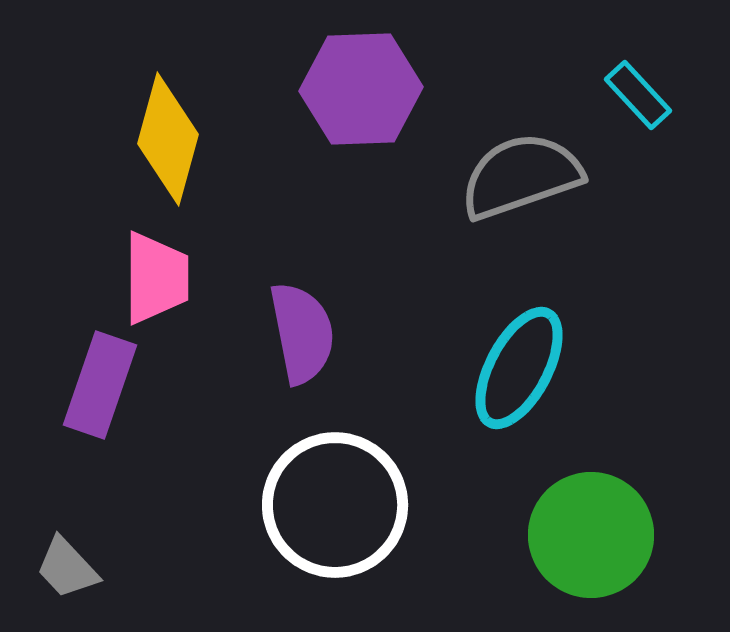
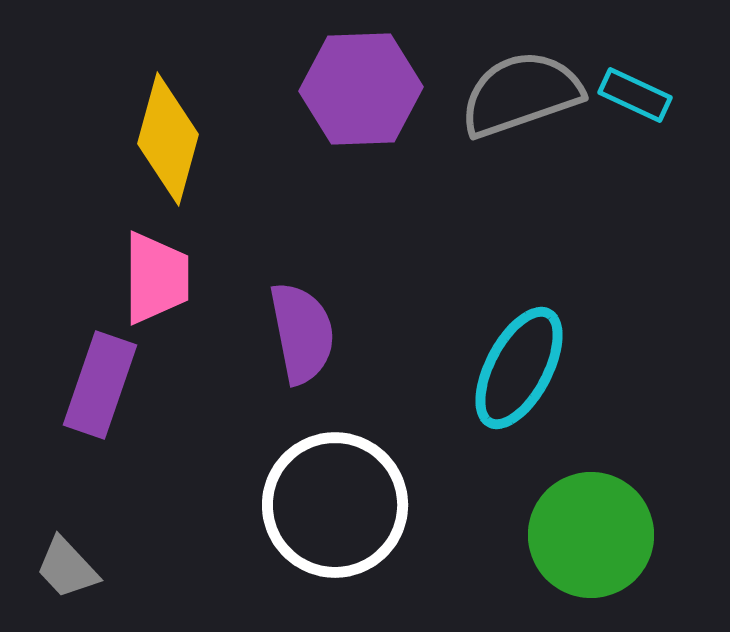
cyan rectangle: moved 3 px left; rotated 22 degrees counterclockwise
gray semicircle: moved 82 px up
